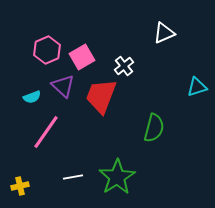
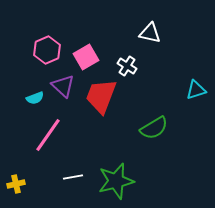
white triangle: moved 14 px left; rotated 35 degrees clockwise
pink square: moved 4 px right
white cross: moved 3 px right; rotated 18 degrees counterclockwise
cyan triangle: moved 1 px left, 3 px down
cyan semicircle: moved 3 px right, 1 px down
green semicircle: rotated 44 degrees clockwise
pink line: moved 2 px right, 3 px down
green star: moved 1 px left, 4 px down; rotated 18 degrees clockwise
yellow cross: moved 4 px left, 2 px up
